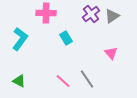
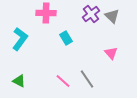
gray triangle: rotated 42 degrees counterclockwise
